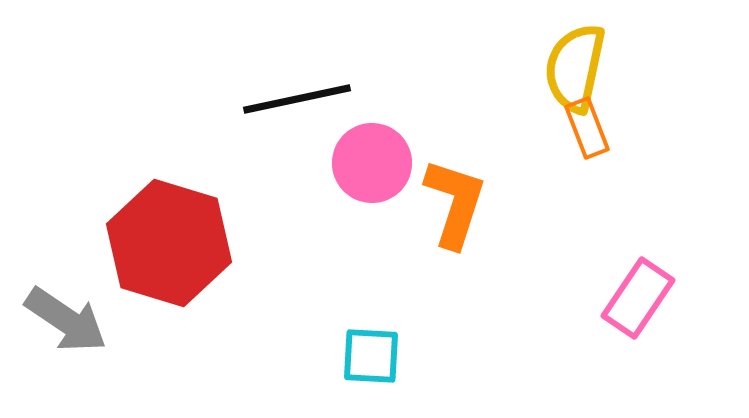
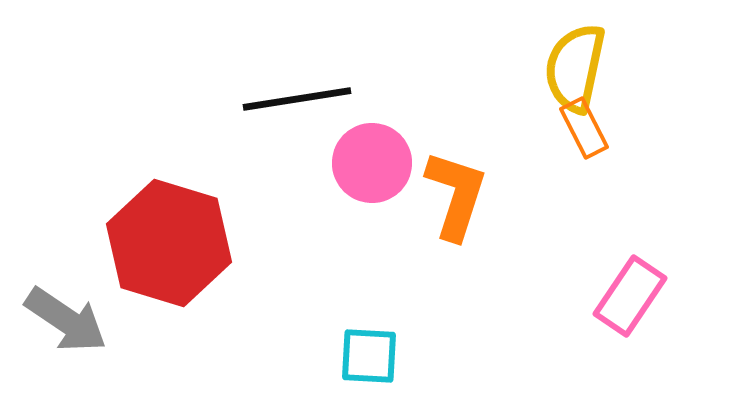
black line: rotated 3 degrees clockwise
orange rectangle: moved 3 px left; rotated 6 degrees counterclockwise
orange L-shape: moved 1 px right, 8 px up
pink rectangle: moved 8 px left, 2 px up
cyan square: moved 2 px left
